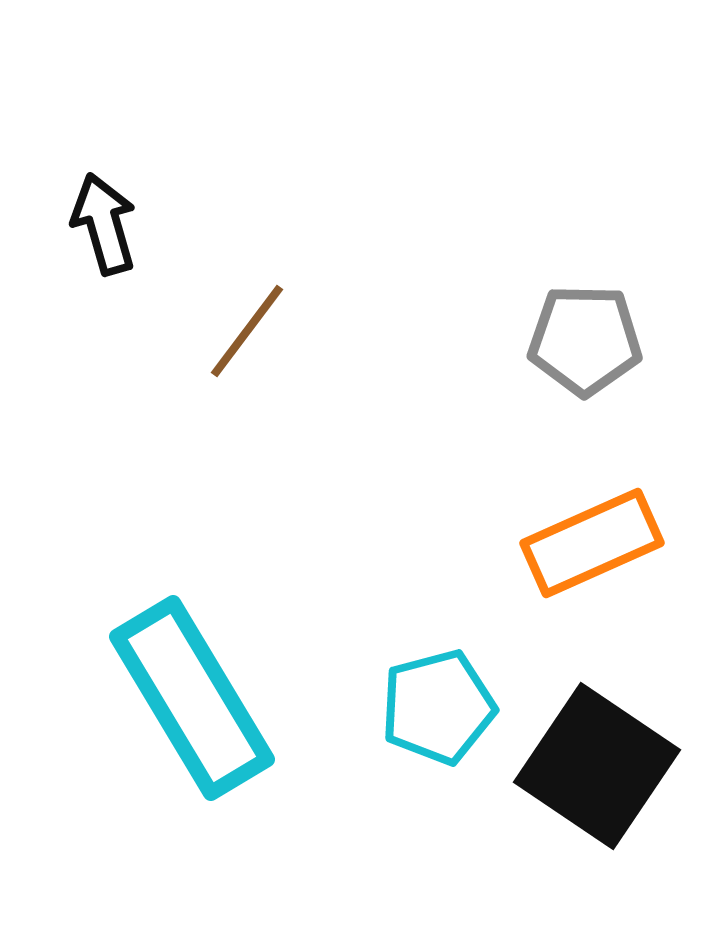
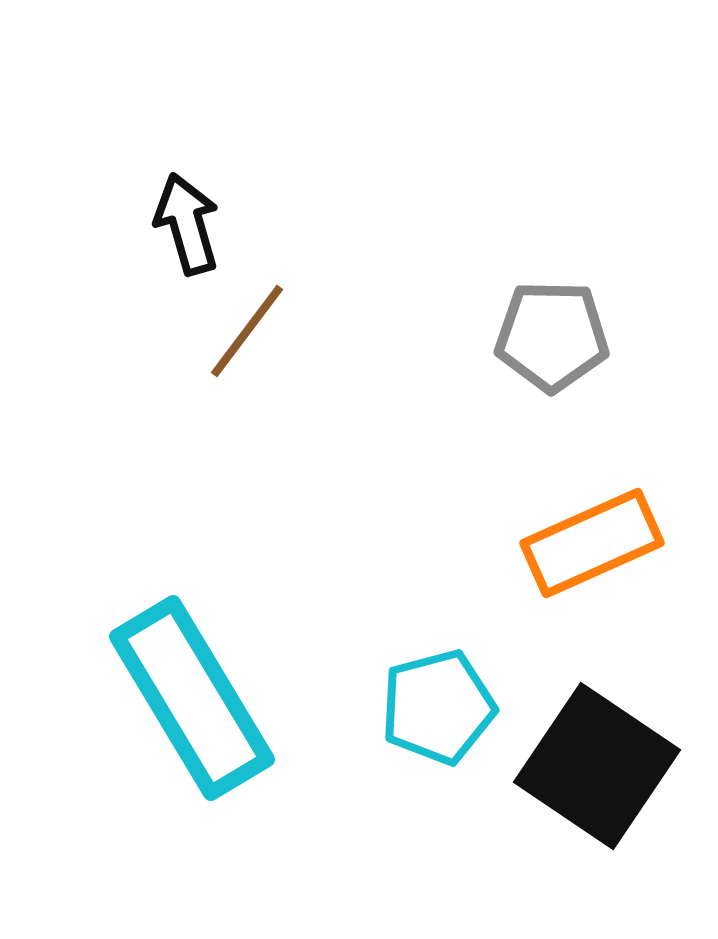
black arrow: moved 83 px right
gray pentagon: moved 33 px left, 4 px up
